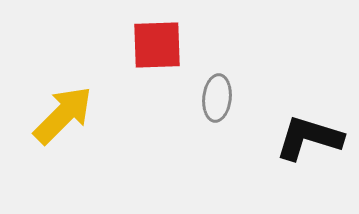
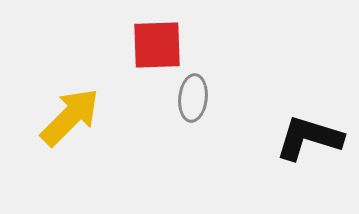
gray ellipse: moved 24 px left
yellow arrow: moved 7 px right, 2 px down
